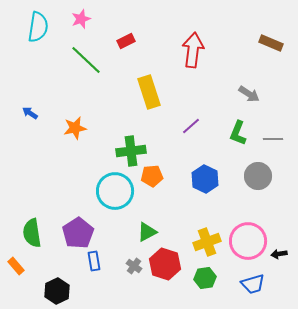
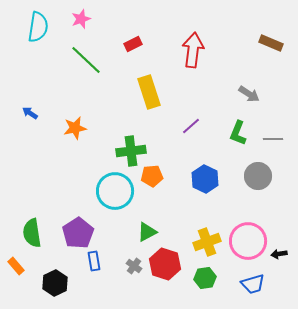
red rectangle: moved 7 px right, 3 px down
black hexagon: moved 2 px left, 8 px up
